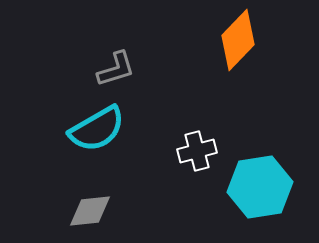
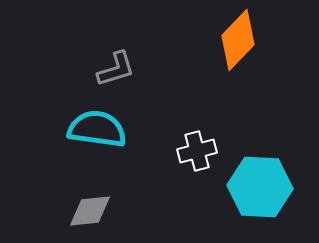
cyan semicircle: rotated 142 degrees counterclockwise
cyan hexagon: rotated 12 degrees clockwise
